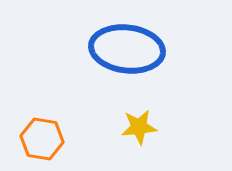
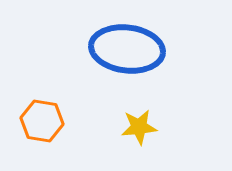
orange hexagon: moved 18 px up
